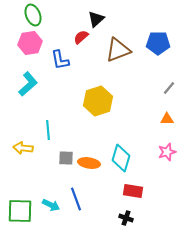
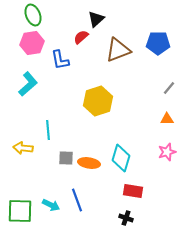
pink hexagon: moved 2 px right
blue line: moved 1 px right, 1 px down
